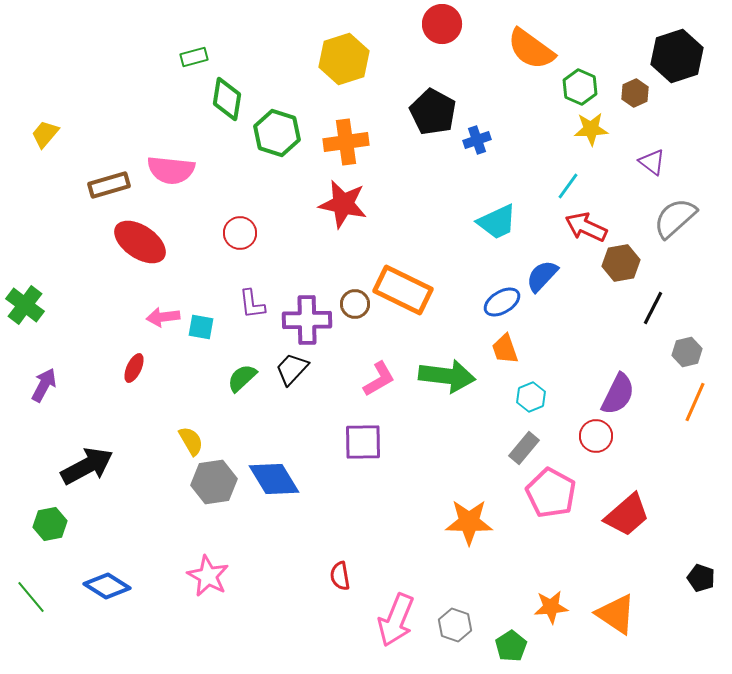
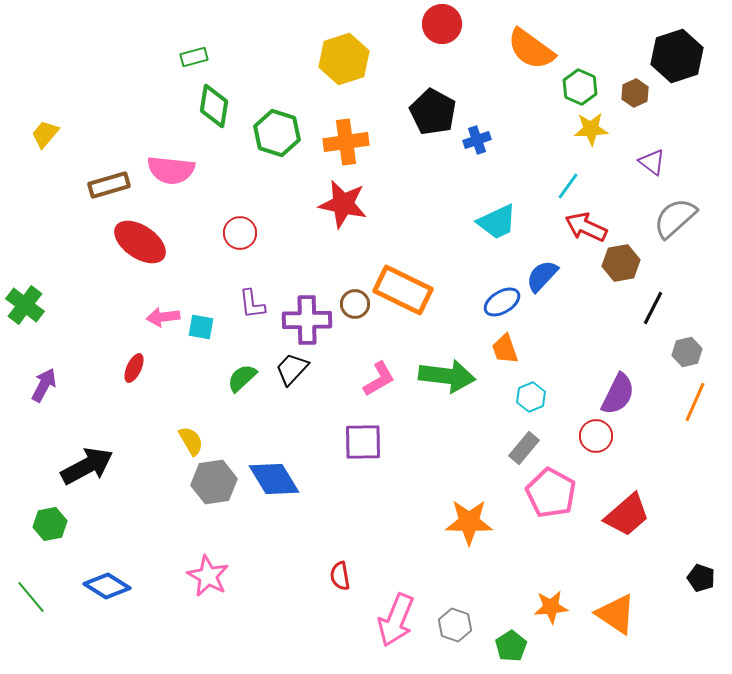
green diamond at (227, 99): moved 13 px left, 7 px down
